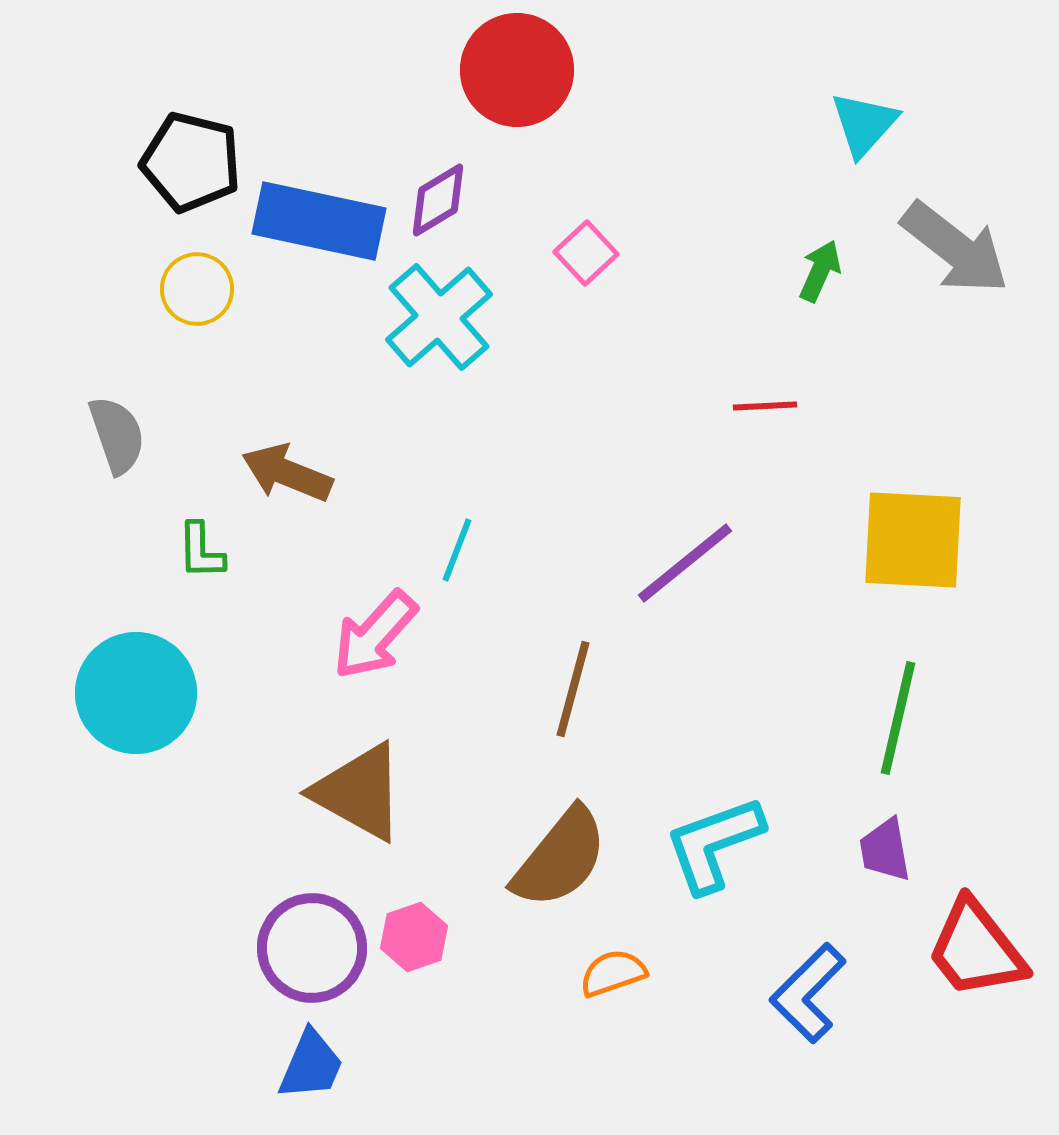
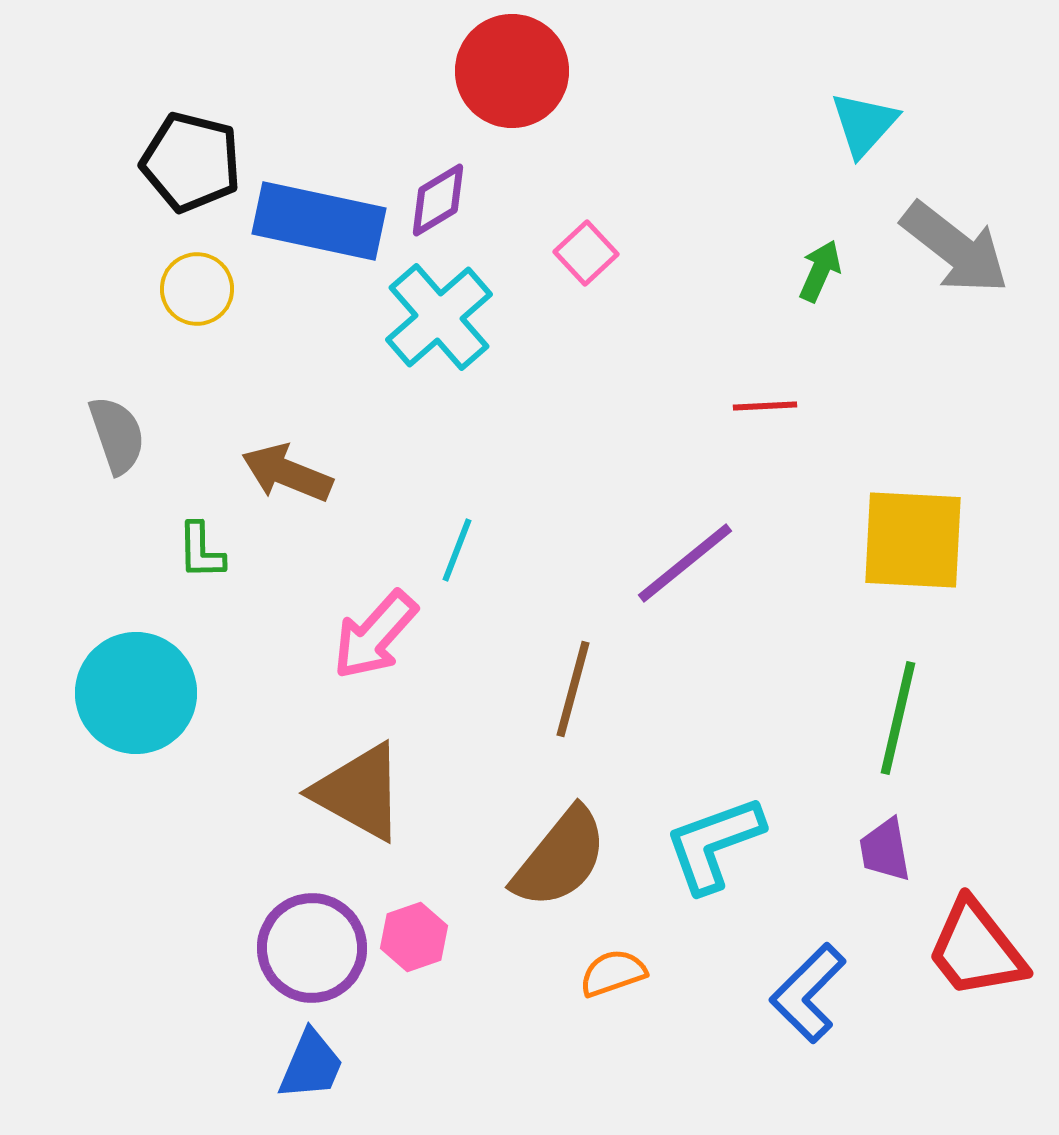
red circle: moved 5 px left, 1 px down
